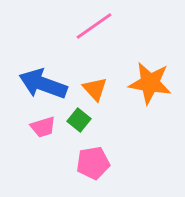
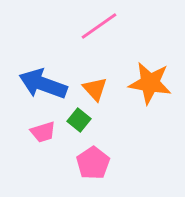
pink line: moved 5 px right
pink trapezoid: moved 5 px down
pink pentagon: rotated 24 degrees counterclockwise
